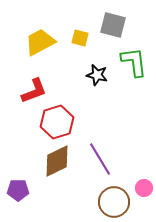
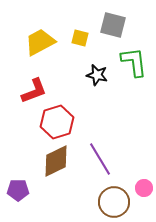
brown diamond: moved 1 px left
